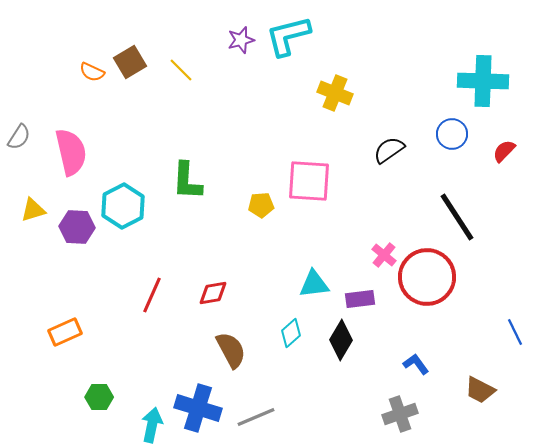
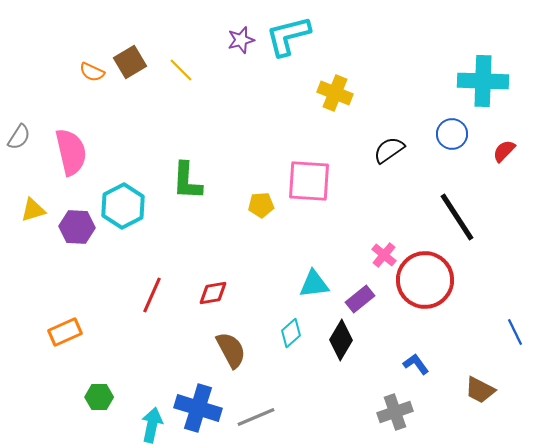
red circle: moved 2 px left, 3 px down
purple rectangle: rotated 32 degrees counterclockwise
gray cross: moved 5 px left, 2 px up
